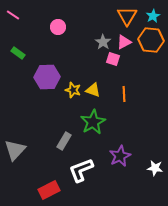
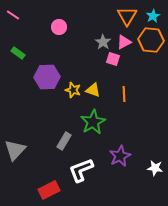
pink circle: moved 1 px right
